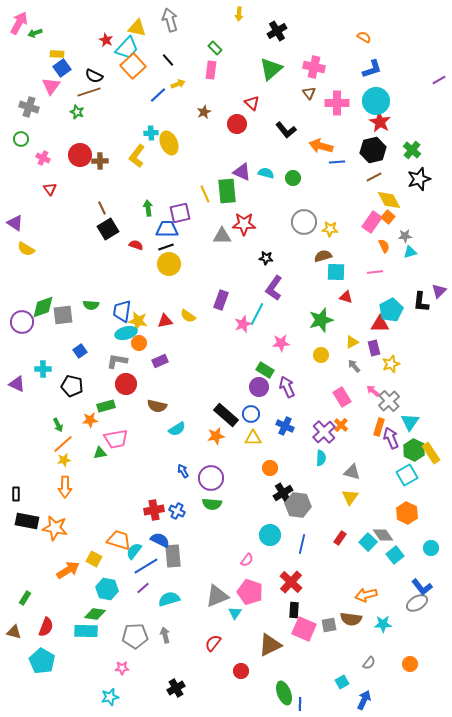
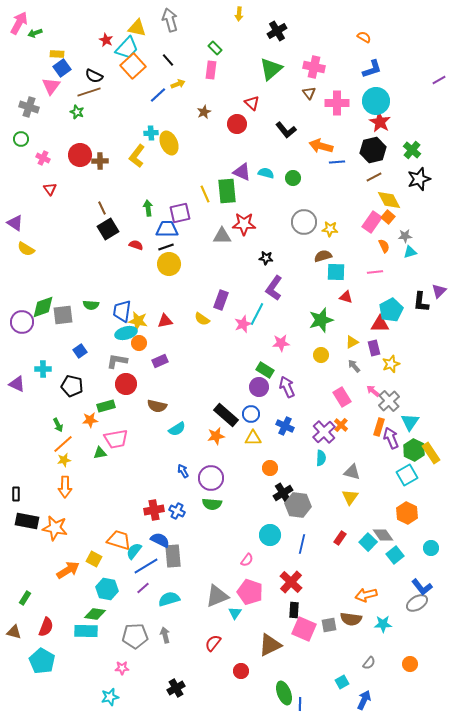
yellow semicircle at (188, 316): moved 14 px right, 3 px down
